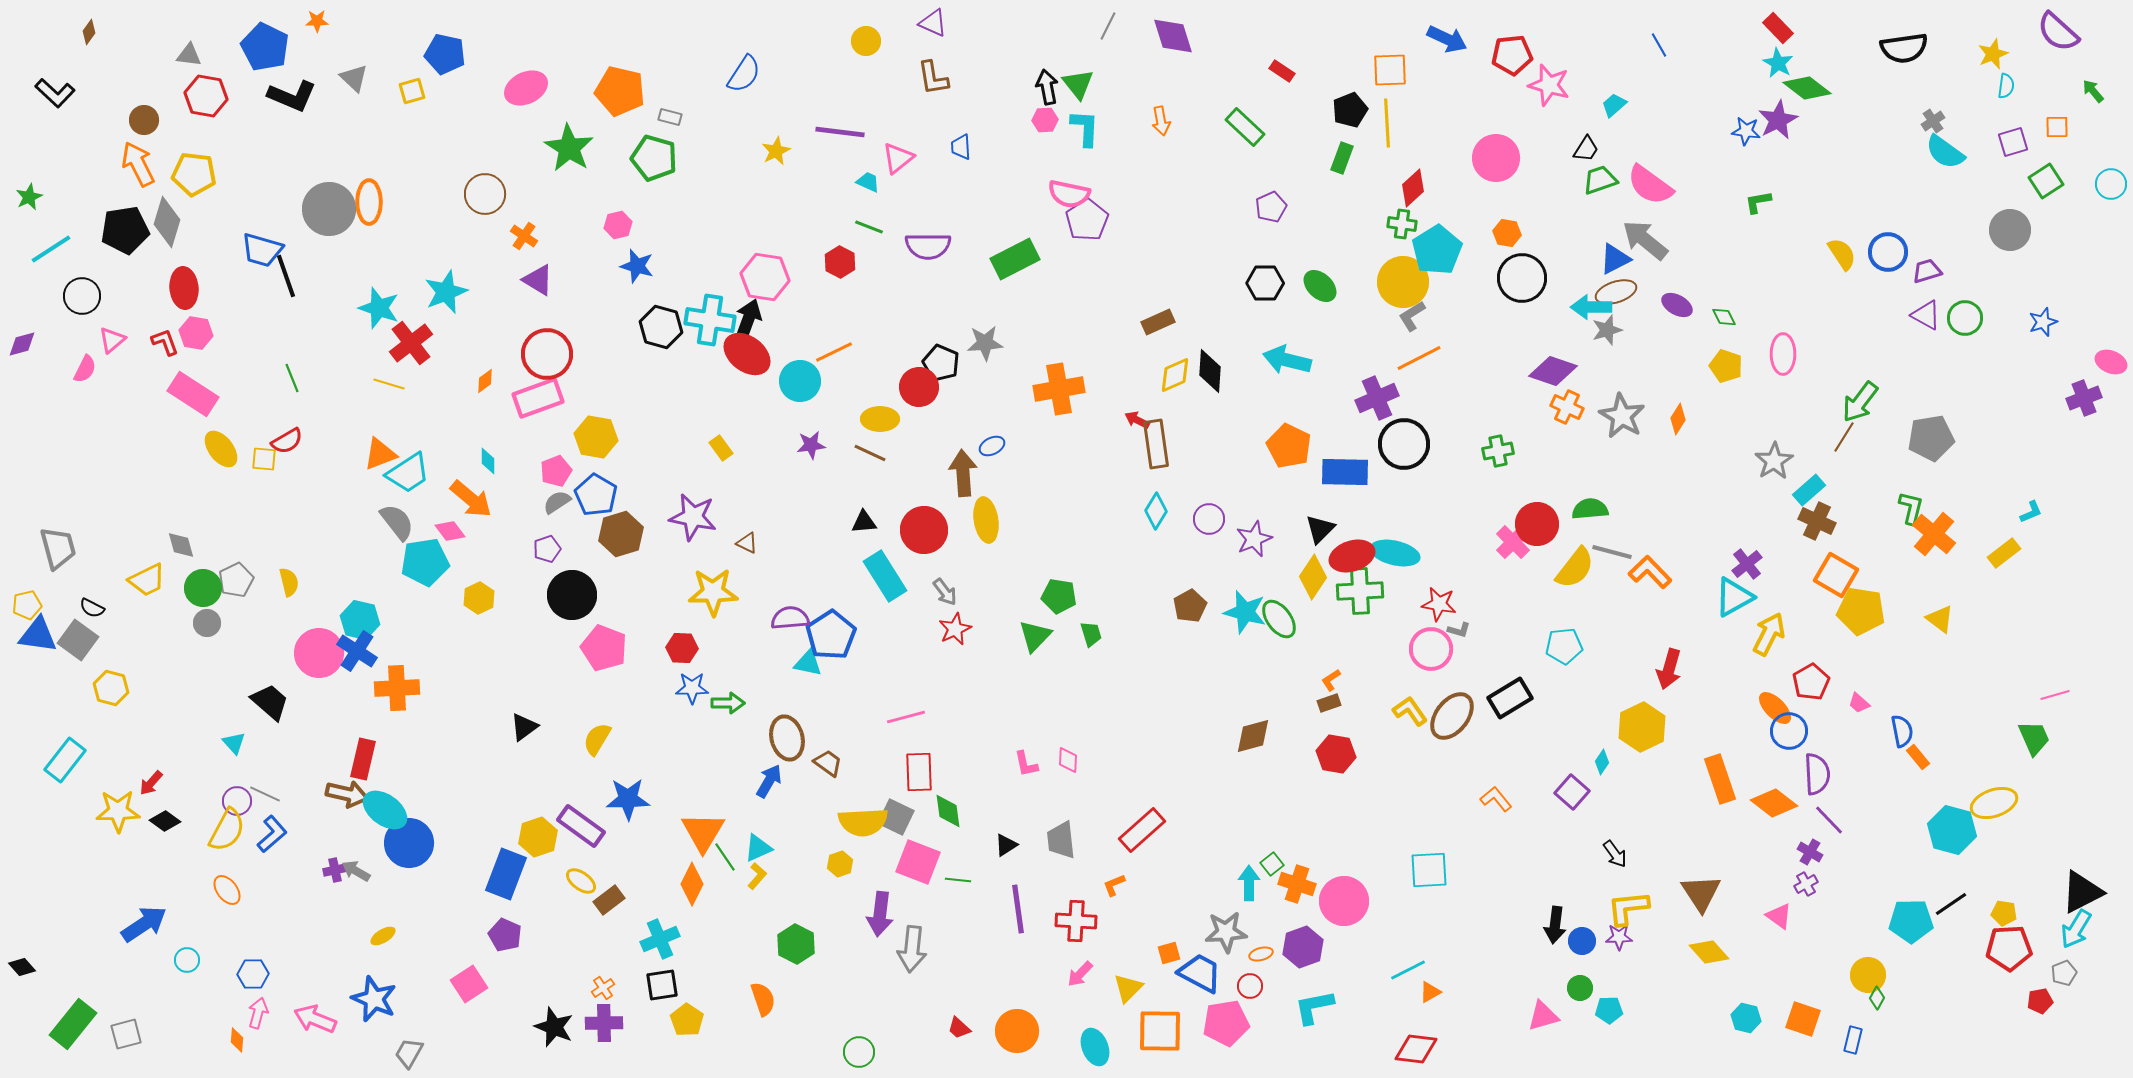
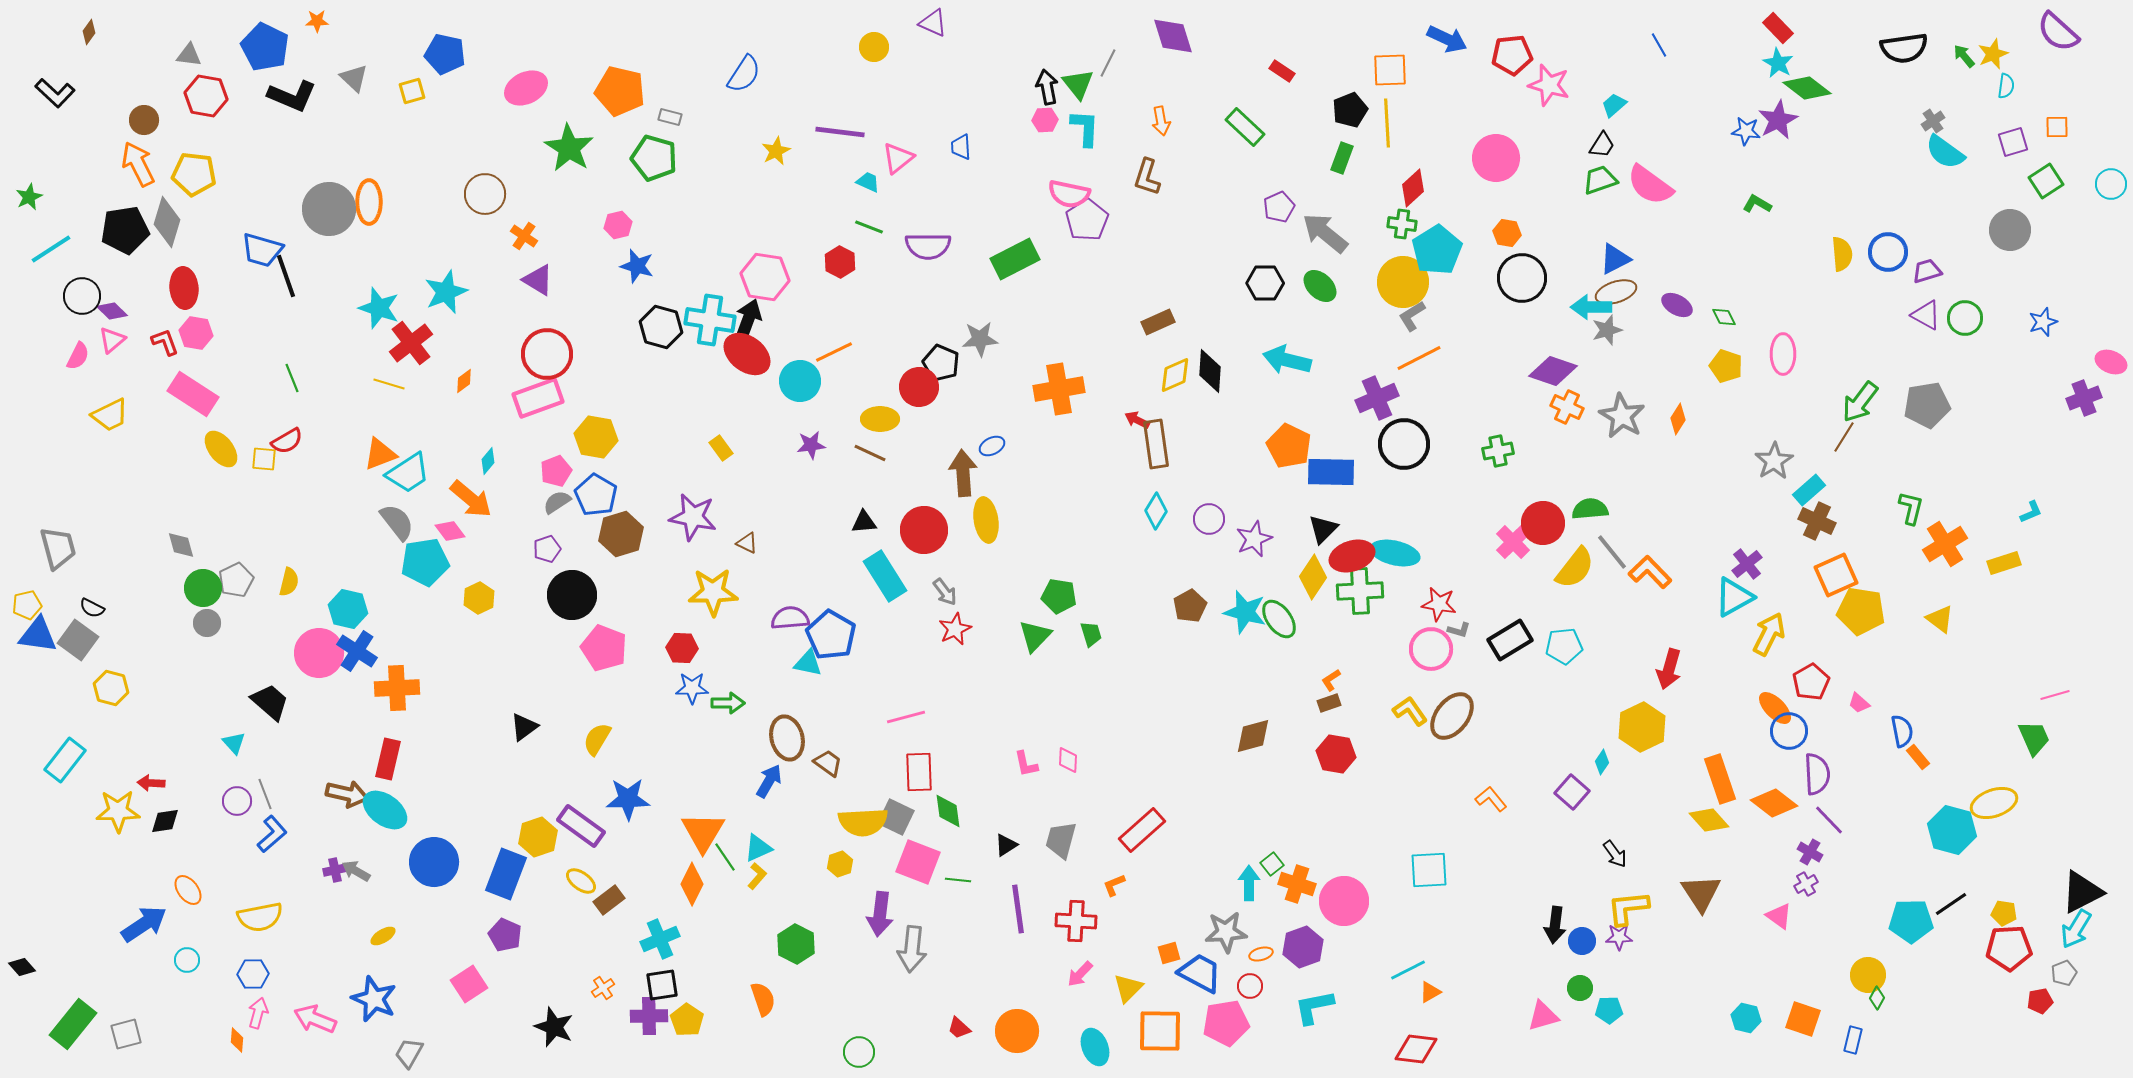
gray line at (1108, 26): moved 37 px down
yellow circle at (866, 41): moved 8 px right, 6 px down
brown L-shape at (933, 78): moved 214 px right, 99 px down; rotated 27 degrees clockwise
green arrow at (2093, 91): moved 129 px left, 35 px up
black trapezoid at (1586, 149): moved 16 px right, 4 px up
green L-shape at (1758, 202): moved 1 px left, 2 px down; rotated 40 degrees clockwise
purple pentagon at (1271, 207): moved 8 px right
gray arrow at (1645, 240): moved 320 px left, 7 px up
yellow semicircle at (1842, 254): rotated 28 degrees clockwise
gray star at (985, 343): moved 5 px left, 4 px up
purple diamond at (22, 344): moved 90 px right, 33 px up; rotated 60 degrees clockwise
pink semicircle at (85, 369): moved 7 px left, 13 px up
orange diamond at (485, 381): moved 21 px left
gray pentagon at (1931, 438): moved 4 px left, 33 px up
cyan diamond at (488, 461): rotated 40 degrees clockwise
blue rectangle at (1345, 472): moved 14 px left
red circle at (1537, 524): moved 6 px right, 1 px up
black triangle at (1320, 529): moved 3 px right
orange cross at (1934, 534): moved 11 px right, 10 px down; rotated 18 degrees clockwise
gray line at (1612, 552): rotated 36 degrees clockwise
yellow rectangle at (2004, 553): moved 10 px down; rotated 20 degrees clockwise
orange square at (1836, 575): rotated 36 degrees clockwise
yellow trapezoid at (147, 580): moved 37 px left, 165 px up
yellow semicircle at (289, 582): rotated 28 degrees clockwise
cyan hexagon at (360, 620): moved 12 px left, 11 px up
blue pentagon at (831, 635): rotated 9 degrees counterclockwise
black rectangle at (1510, 698): moved 58 px up
red rectangle at (363, 759): moved 25 px right
red arrow at (151, 783): rotated 52 degrees clockwise
gray line at (265, 794): rotated 44 degrees clockwise
orange L-shape at (1496, 799): moved 5 px left
black diamond at (165, 821): rotated 44 degrees counterclockwise
yellow semicircle at (227, 830): moved 33 px right, 87 px down; rotated 51 degrees clockwise
gray trapezoid at (1061, 840): rotated 21 degrees clockwise
blue circle at (409, 843): moved 25 px right, 19 px down
orange ellipse at (227, 890): moved 39 px left
yellow diamond at (1709, 952): moved 132 px up
purple cross at (604, 1023): moved 45 px right, 7 px up
